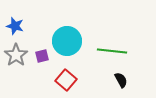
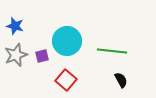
gray star: rotated 15 degrees clockwise
